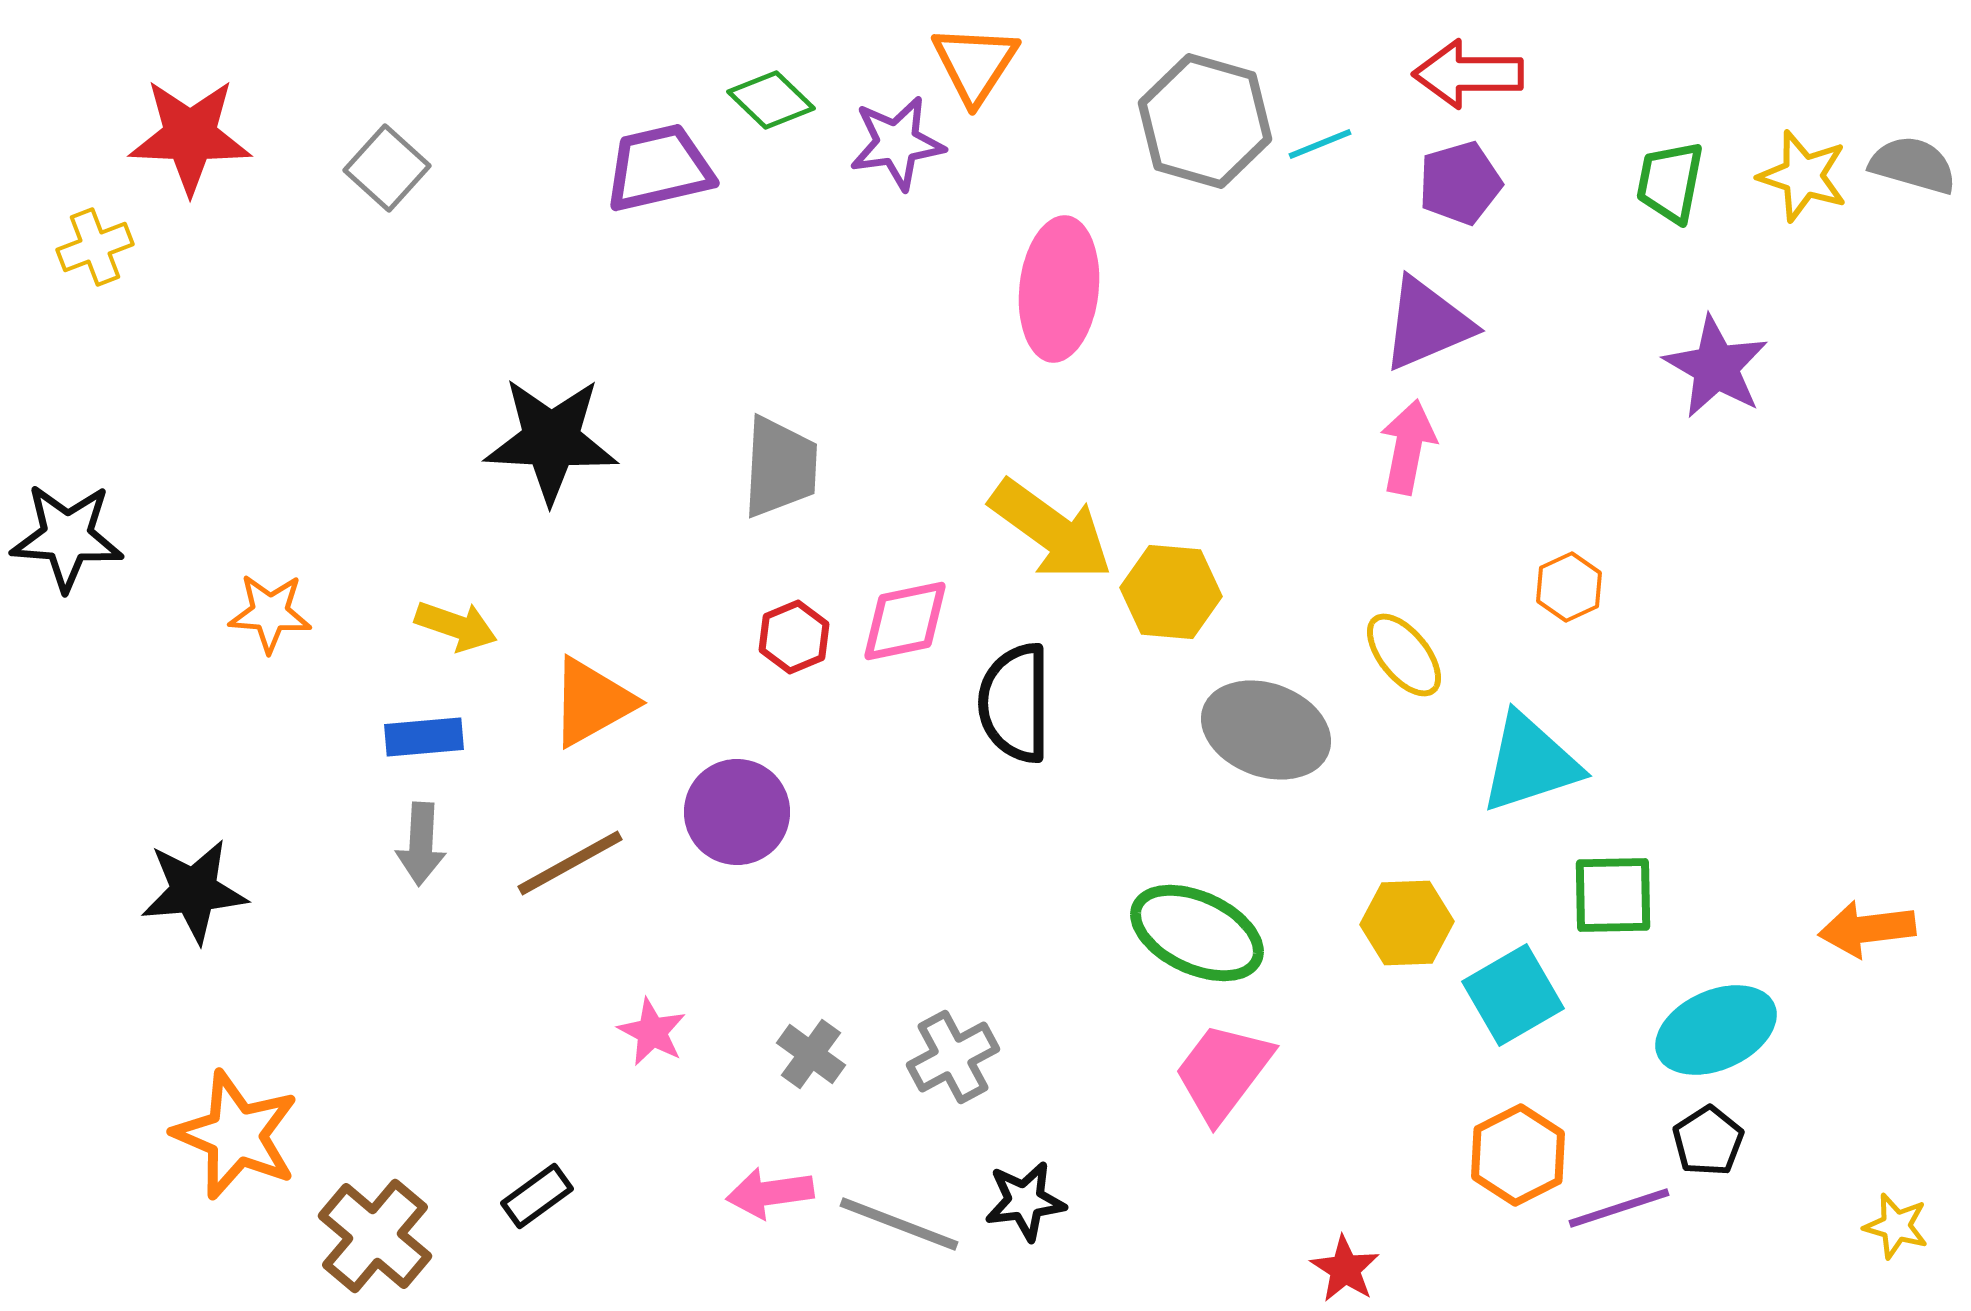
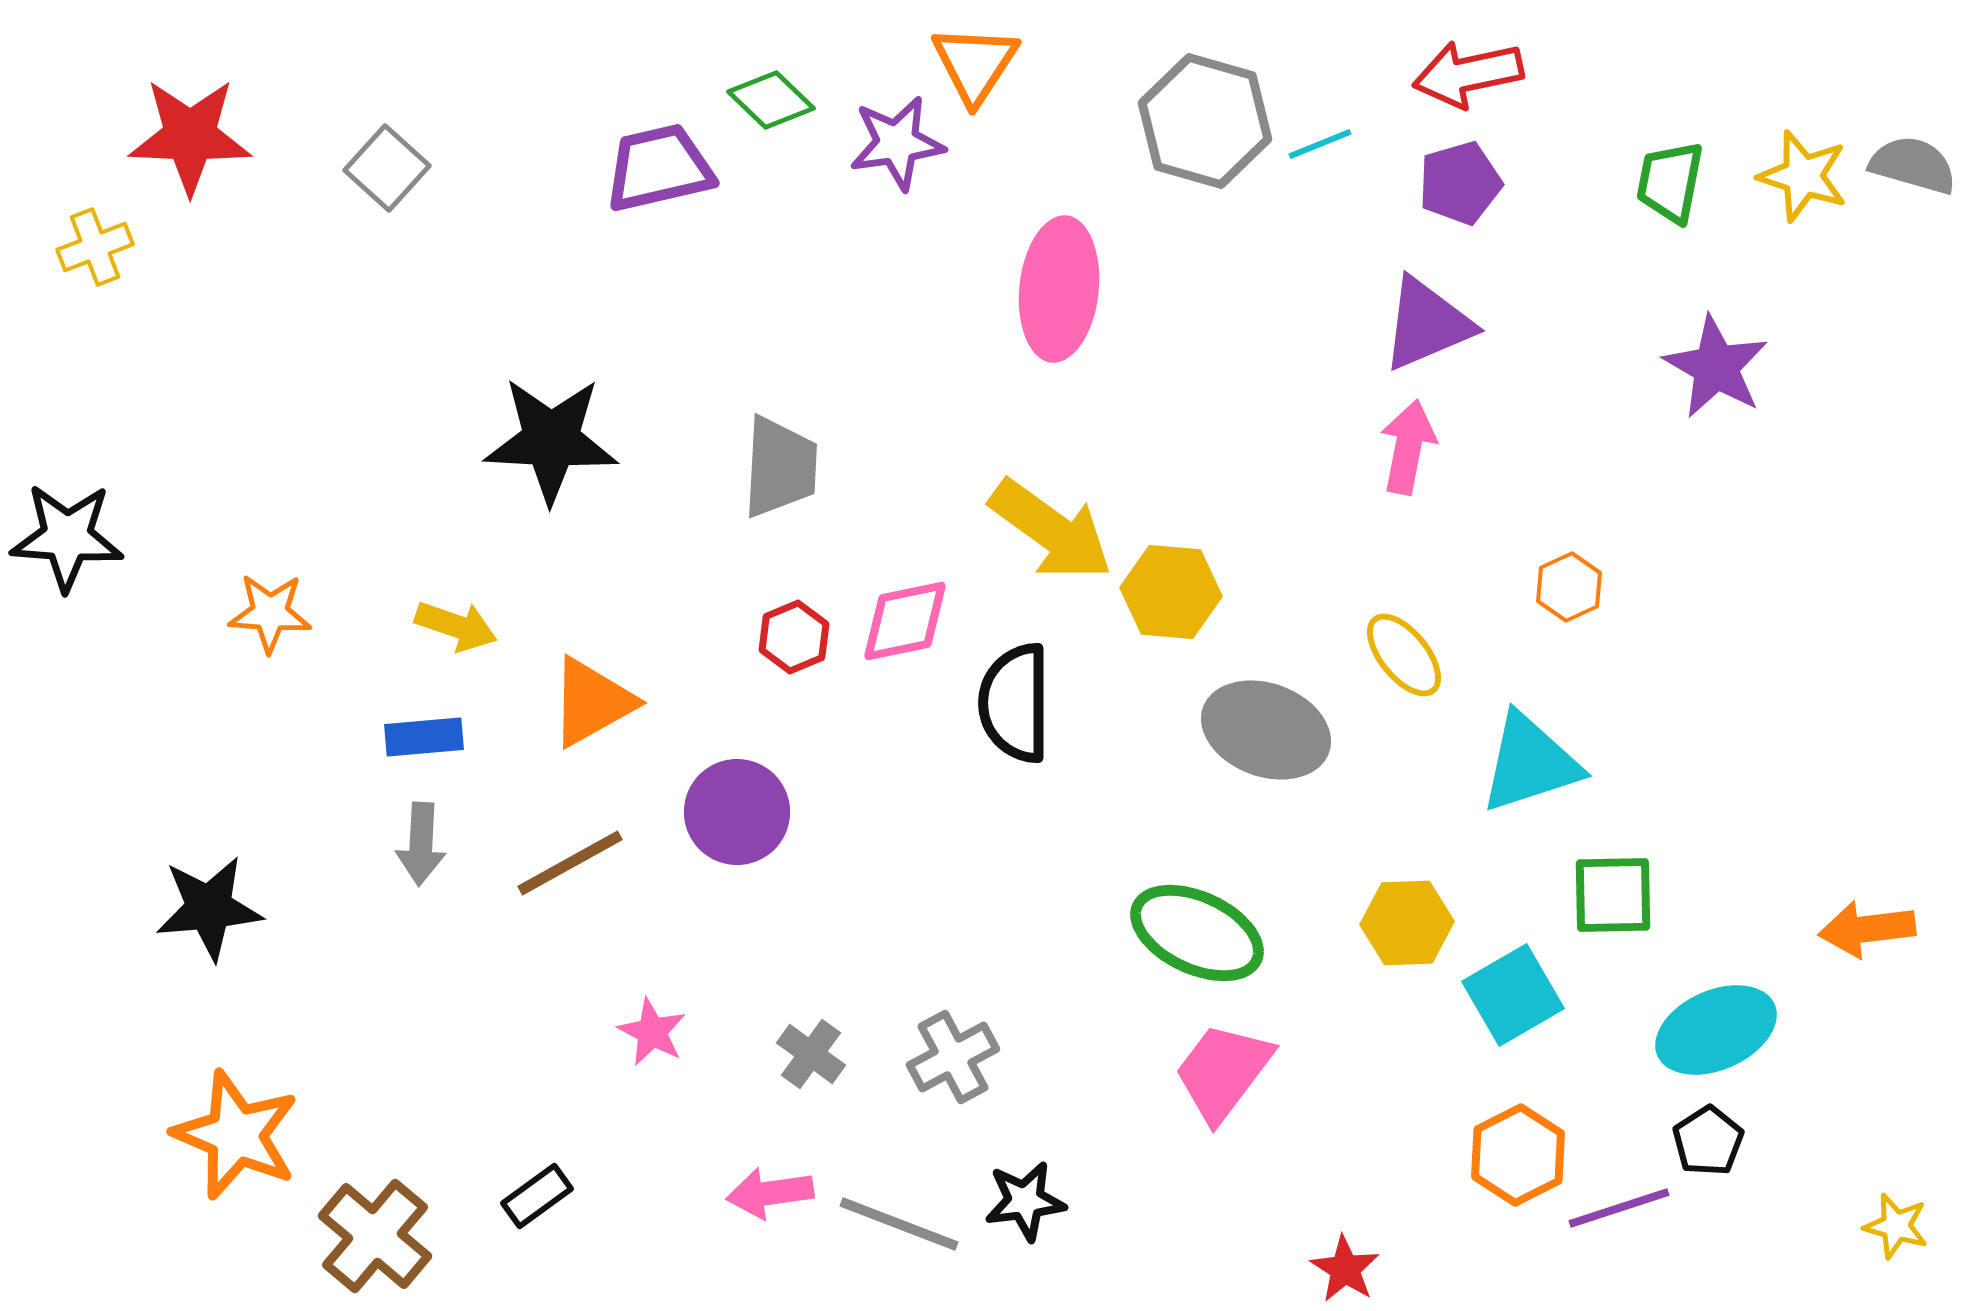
red arrow at (1468, 74): rotated 12 degrees counterclockwise
black star at (194, 891): moved 15 px right, 17 px down
